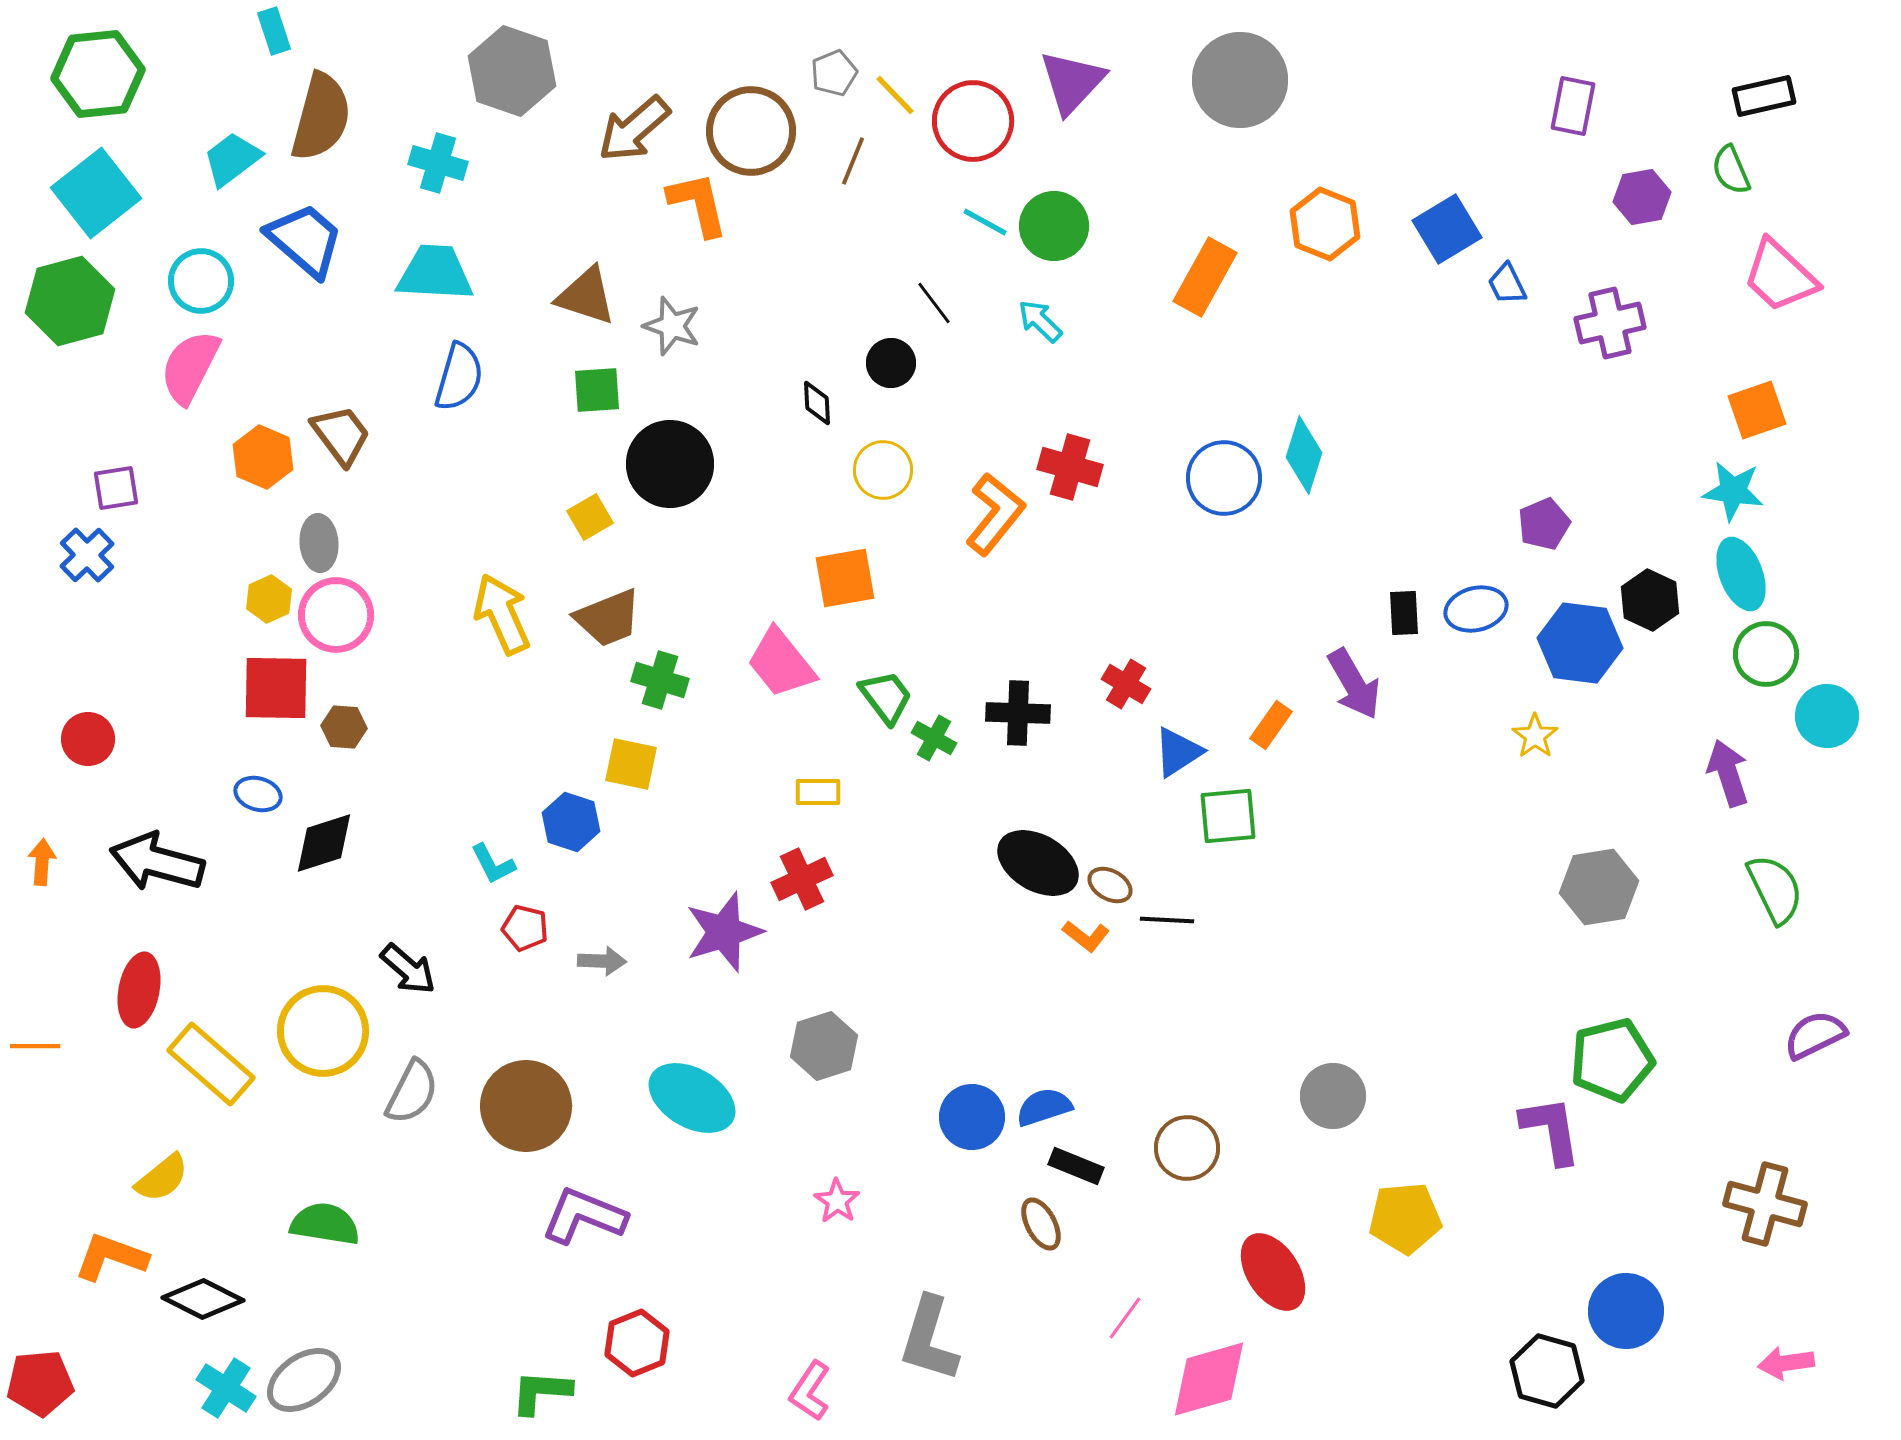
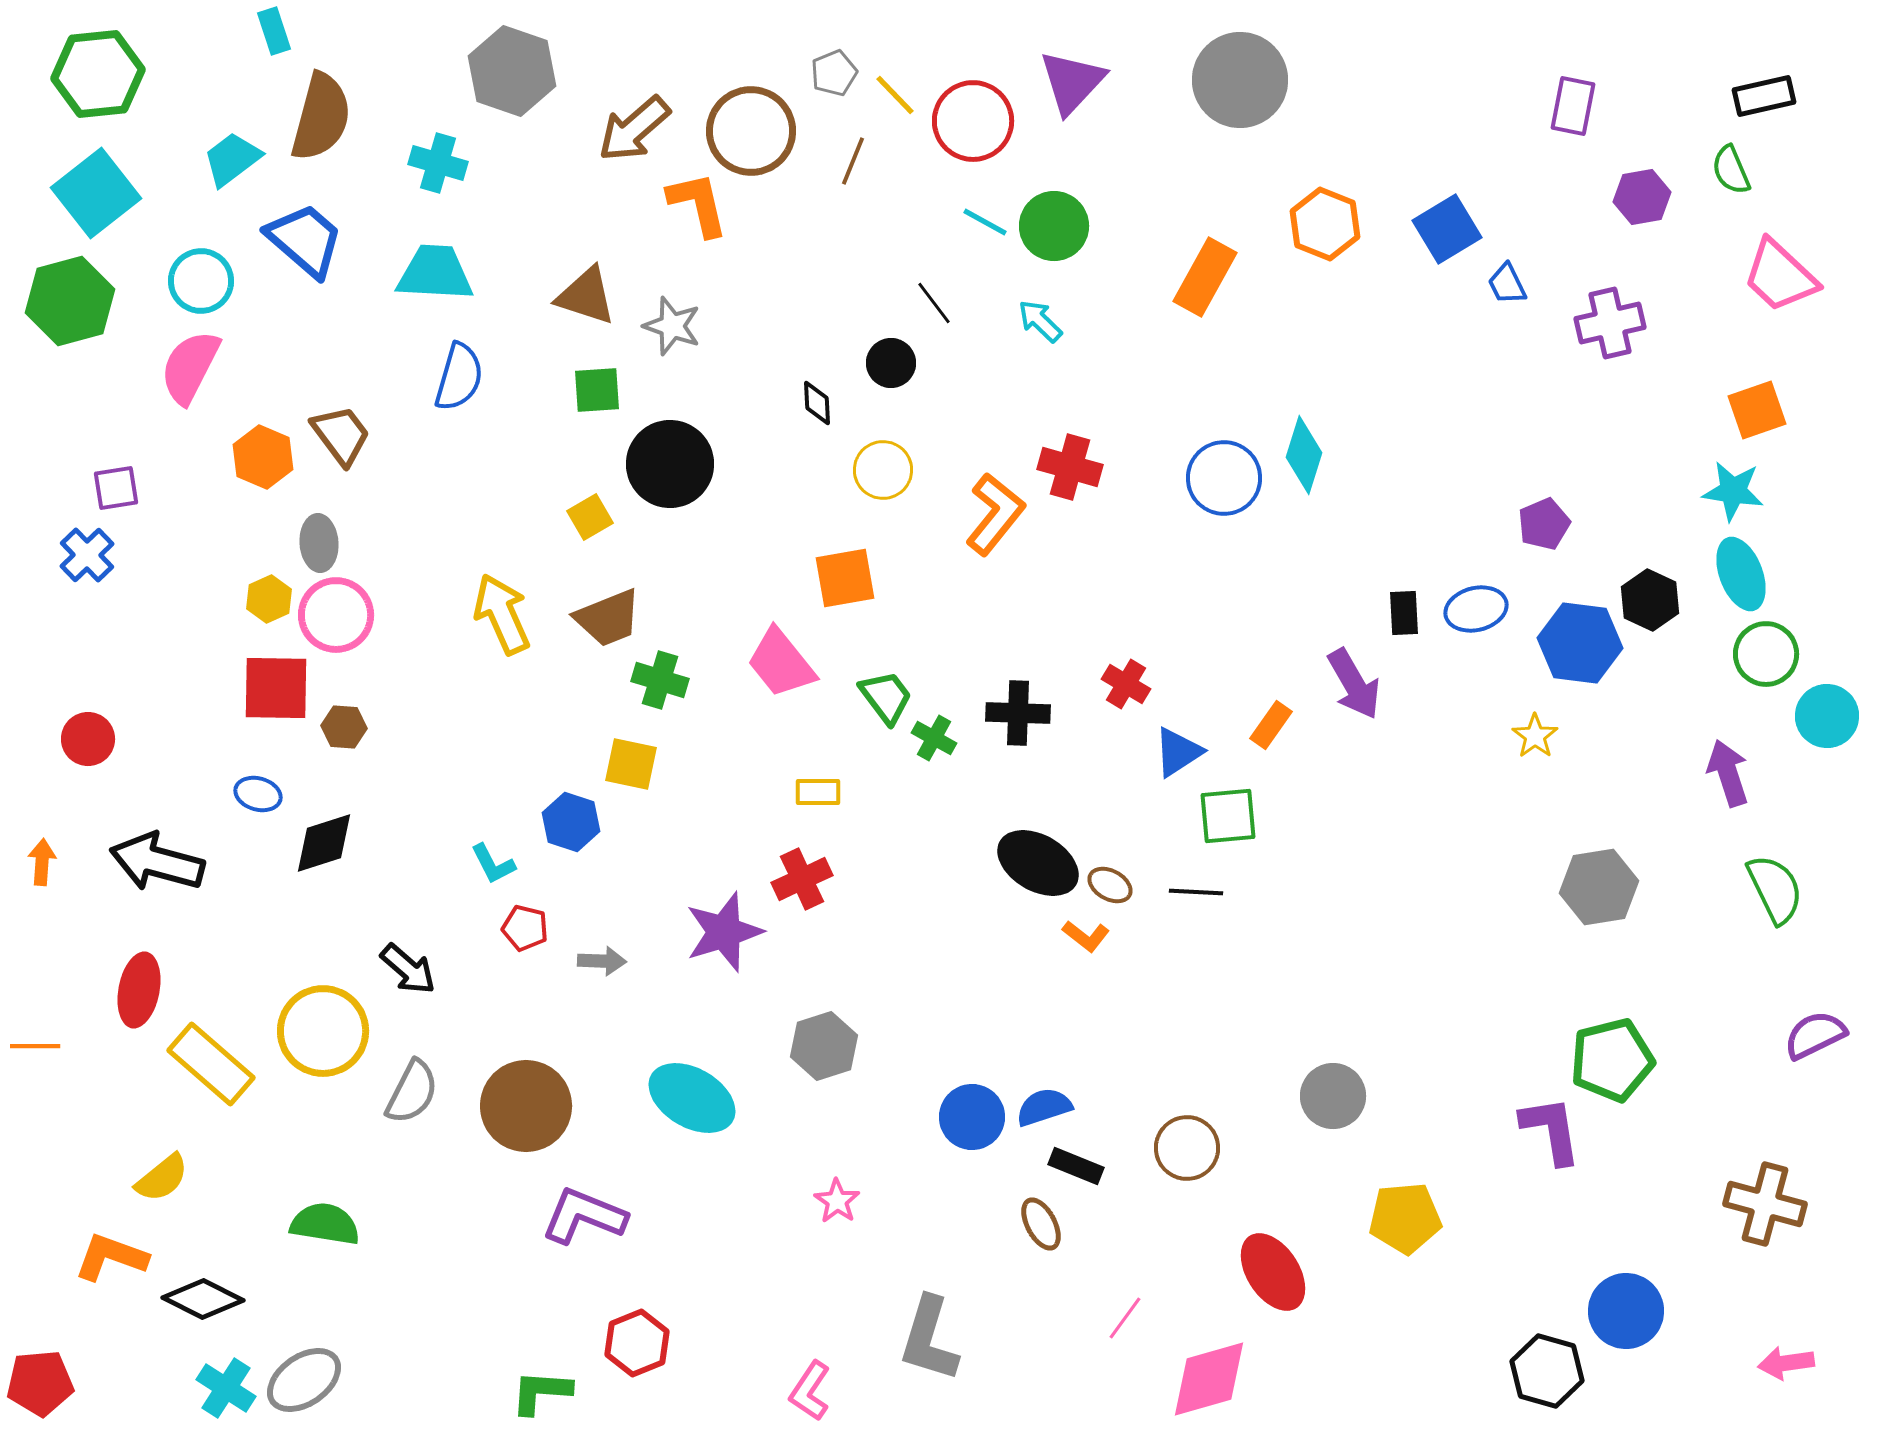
black line at (1167, 920): moved 29 px right, 28 px up
